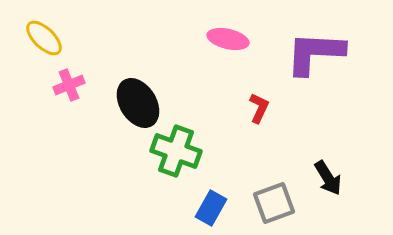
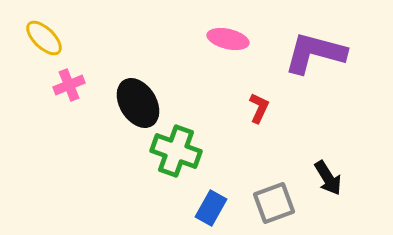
purple L-shape: rotated 12 degrees clockwise
